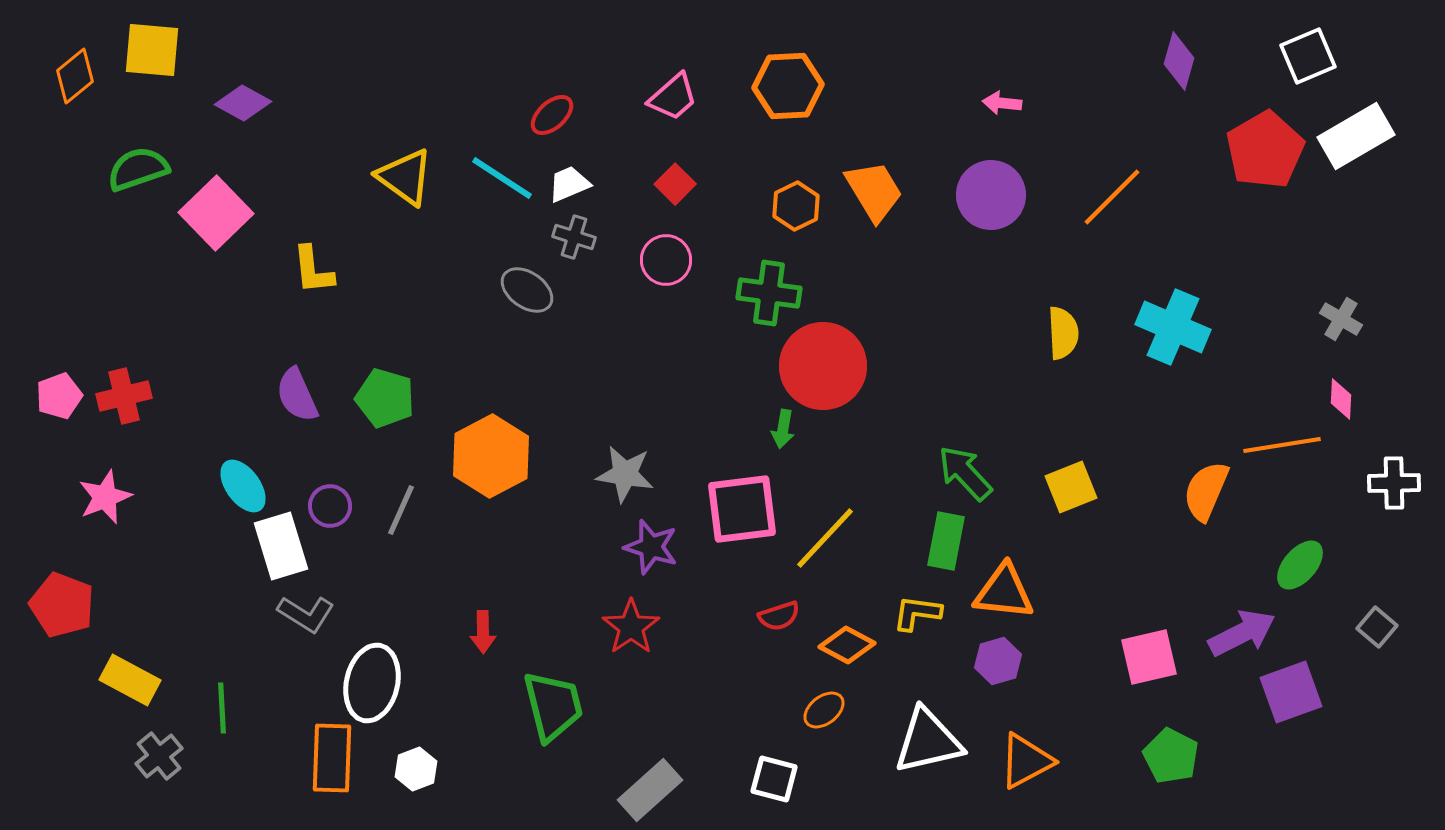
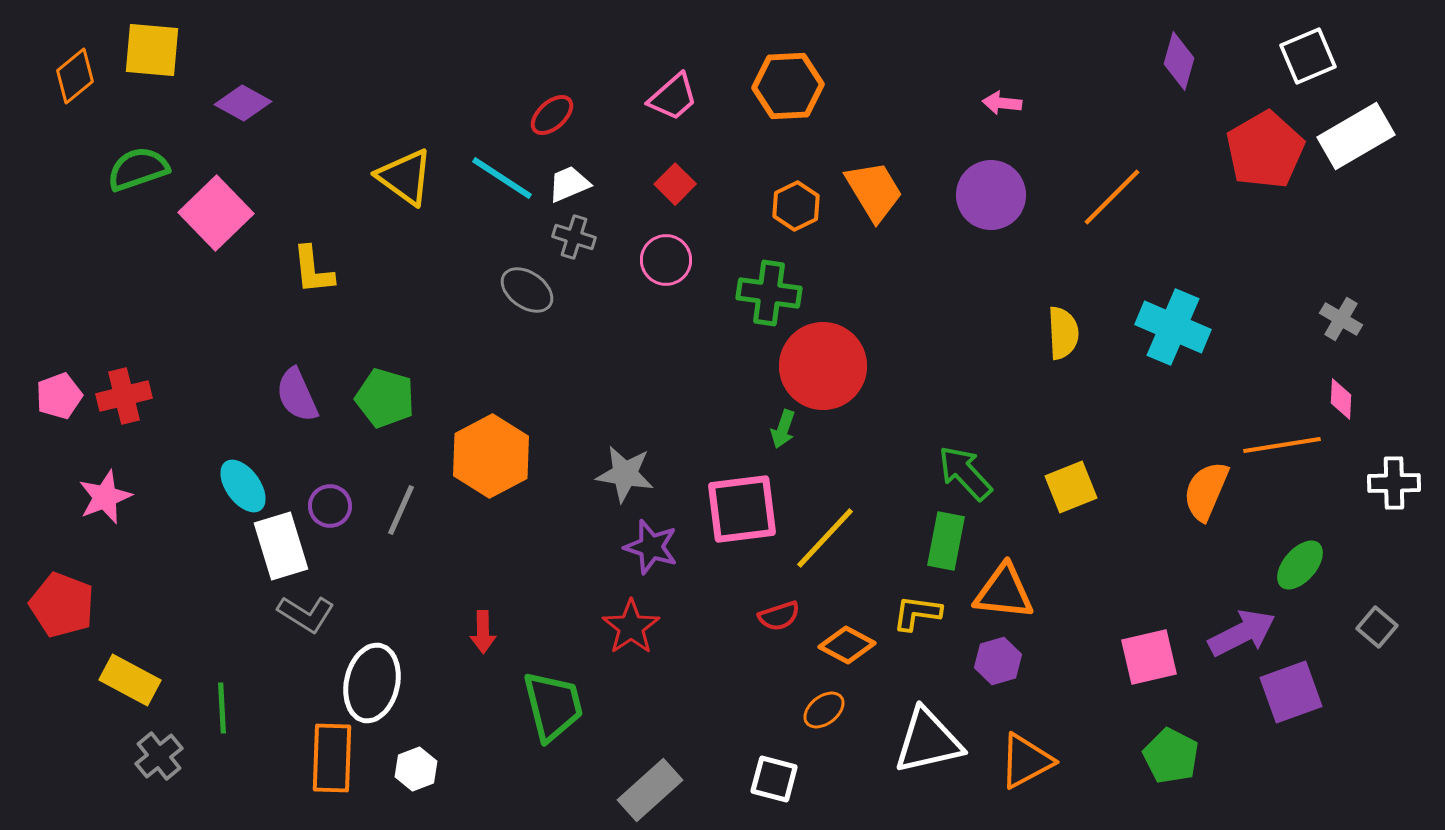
green arrow at (783, 429): rotated 9 degrees clockwise
